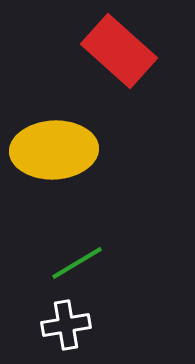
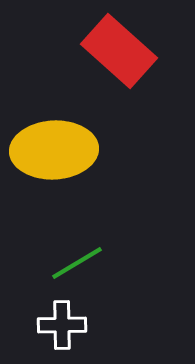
white cross: moved 4 px left; rotated 9 degrees clockwise
